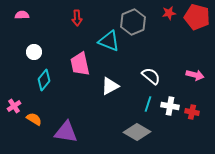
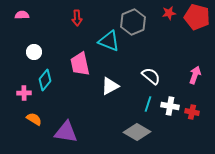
pink arrow: rotated 84 degrees counterclockwise
cyan diamond: moved 1 px right
pink cross: moved 10 px right, 13 px up; rotated 32 degrees clockwise
